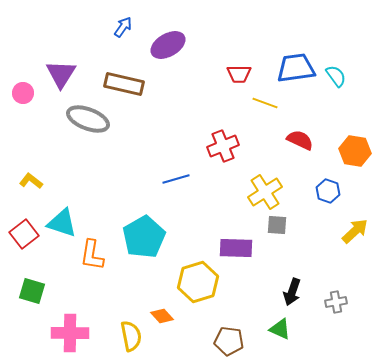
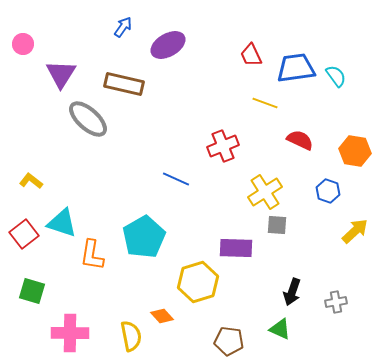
red trapezoid: moved 12 px right, 19 px up; rotated 65 degrees clockwise
pink circle: moved 49 px up
gray ellipse: rotated 21 degrees clockwise
blue line: rotated 40 degrees clockwise
